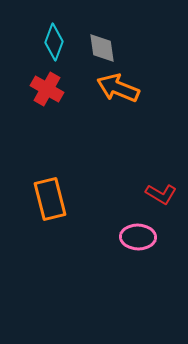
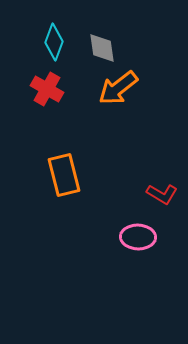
orange arrow: rotated 60 degrees counterclockwise
red L-shape: moved 1 px right
orange rectangle: moved 14 px right, 24 px up
